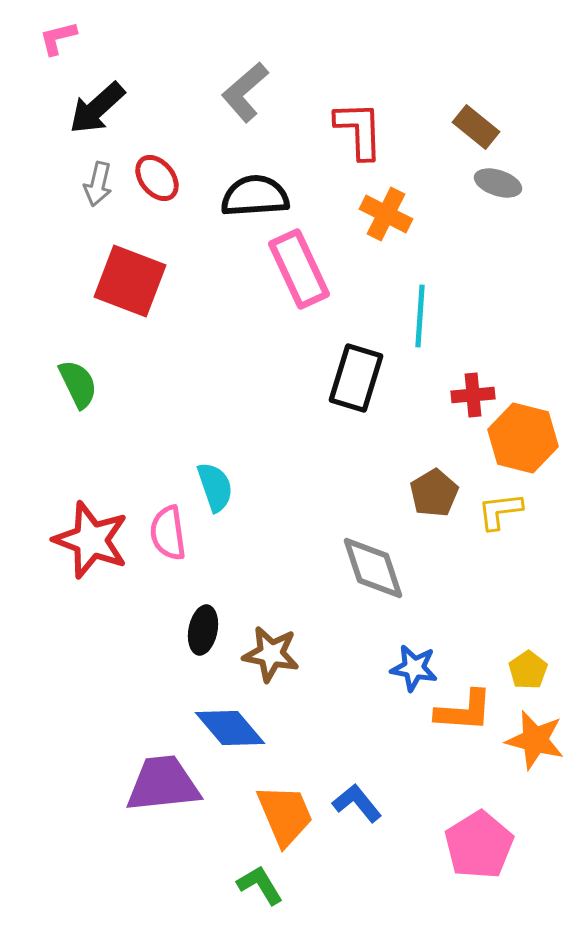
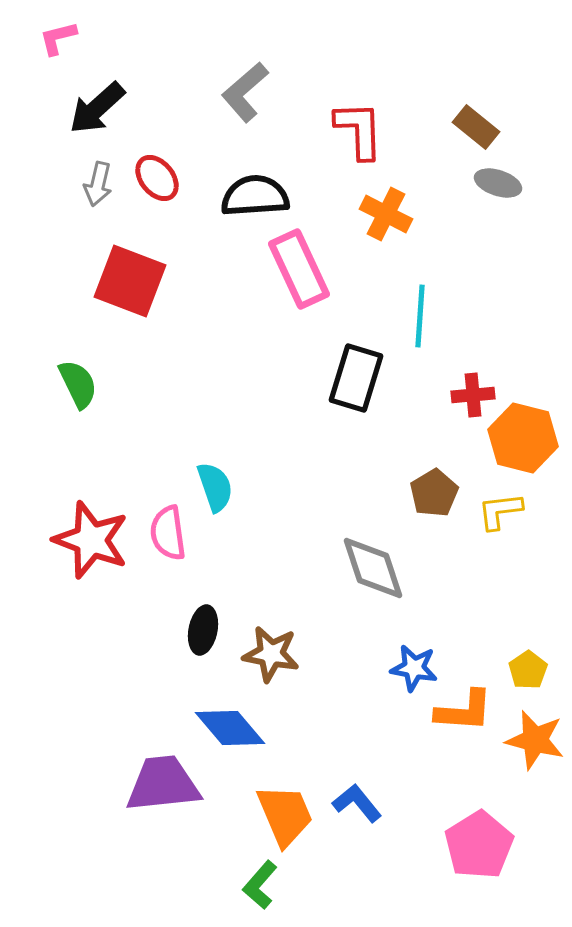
green L-shape: rotated 108 degrees counterclockwise
